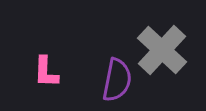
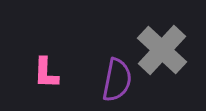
pink L-shape: moved 1 px down
